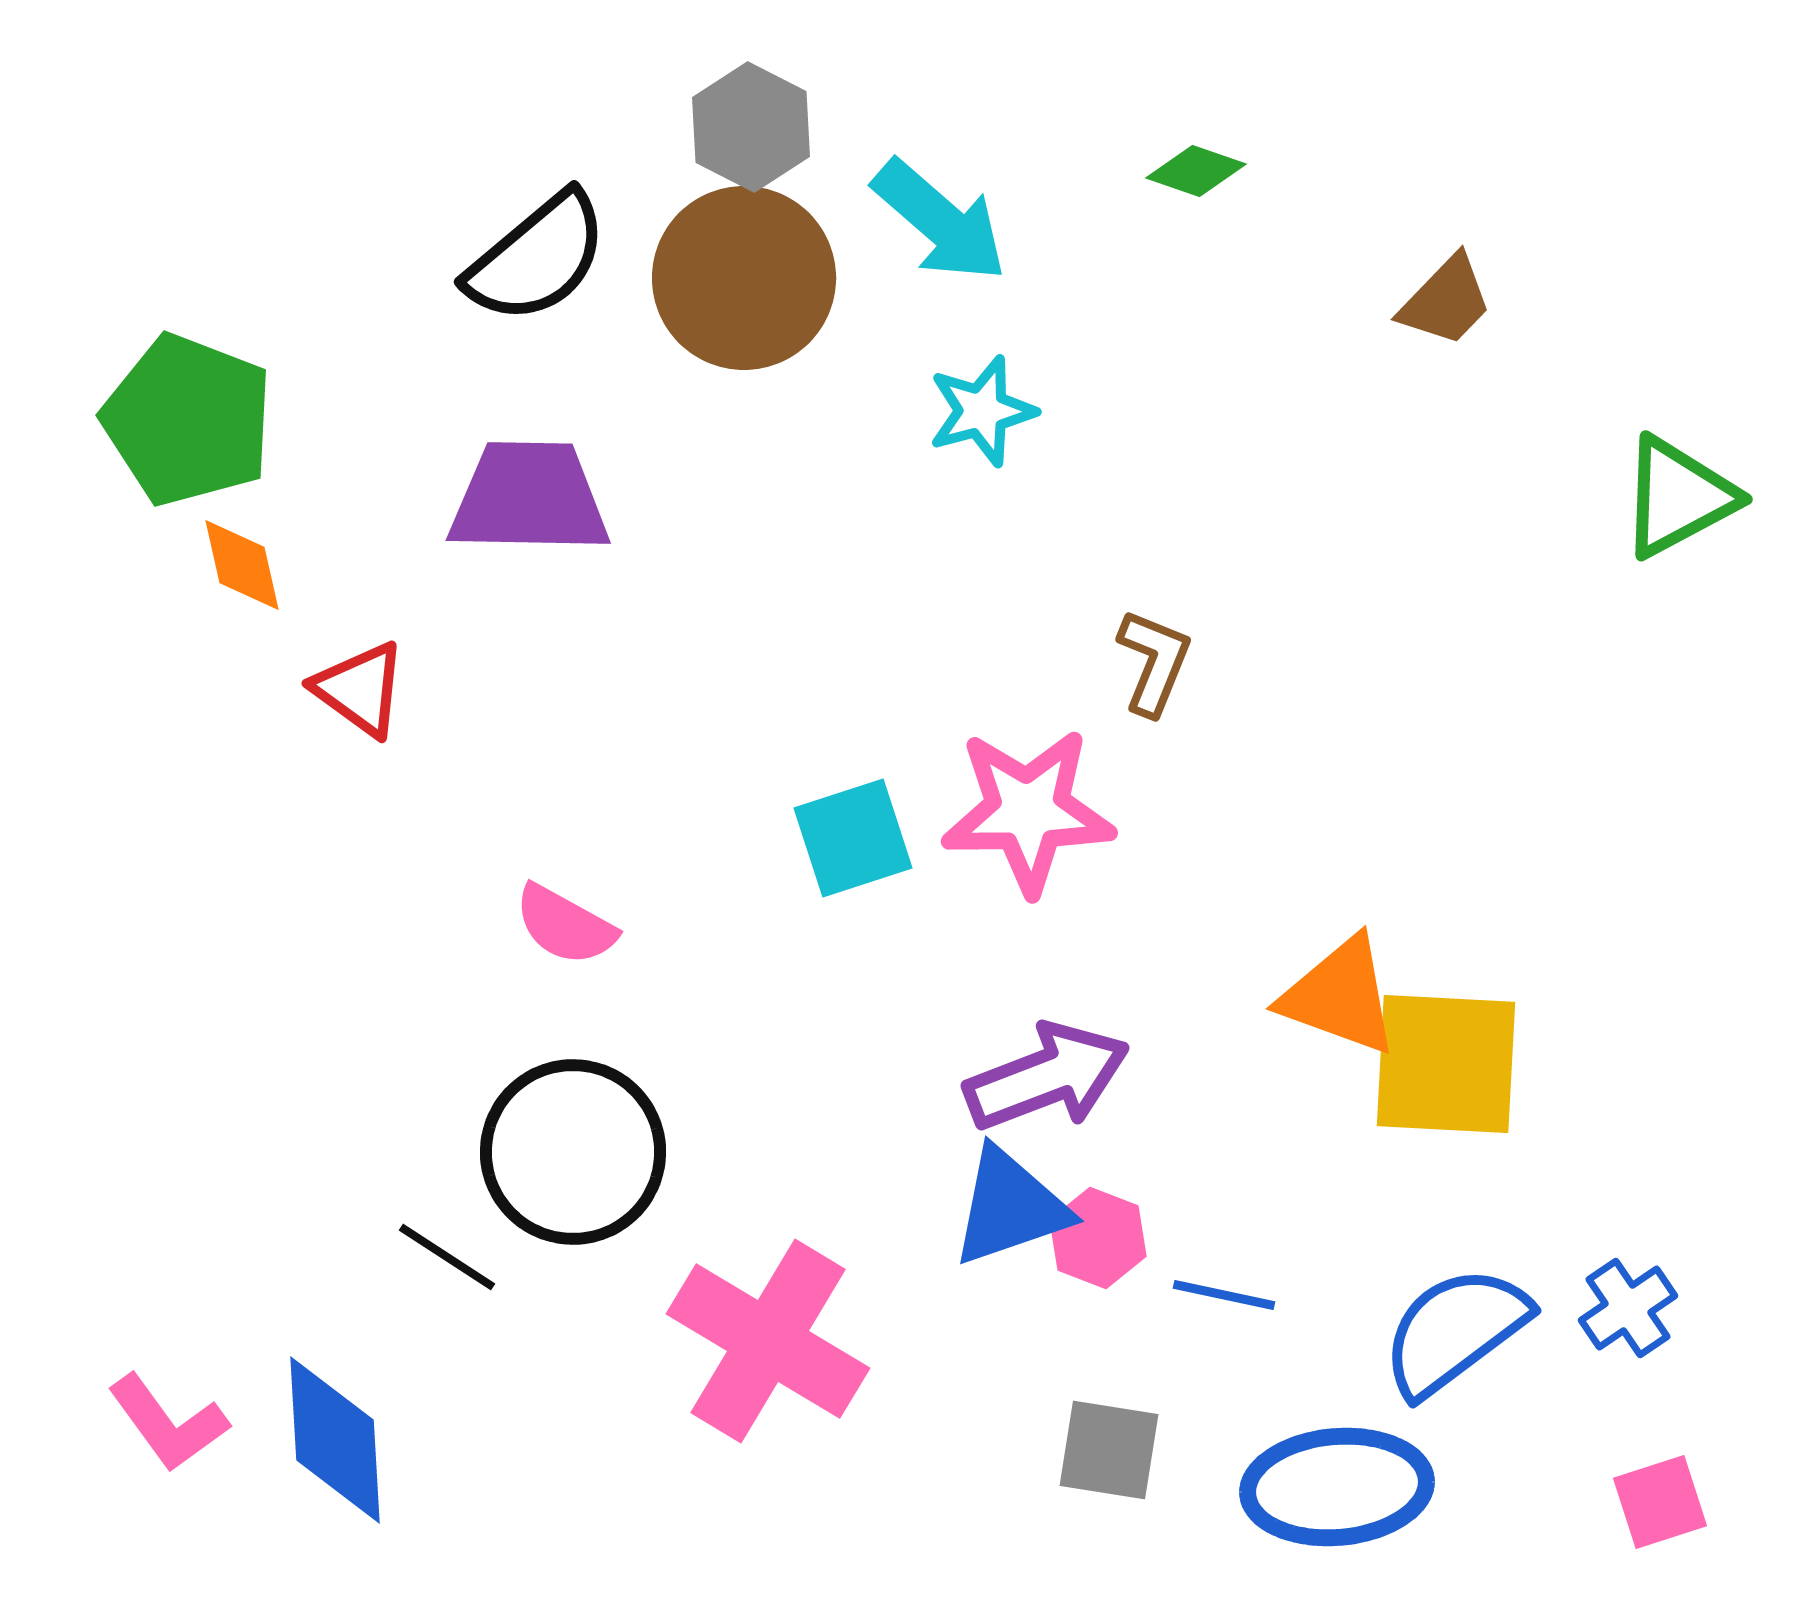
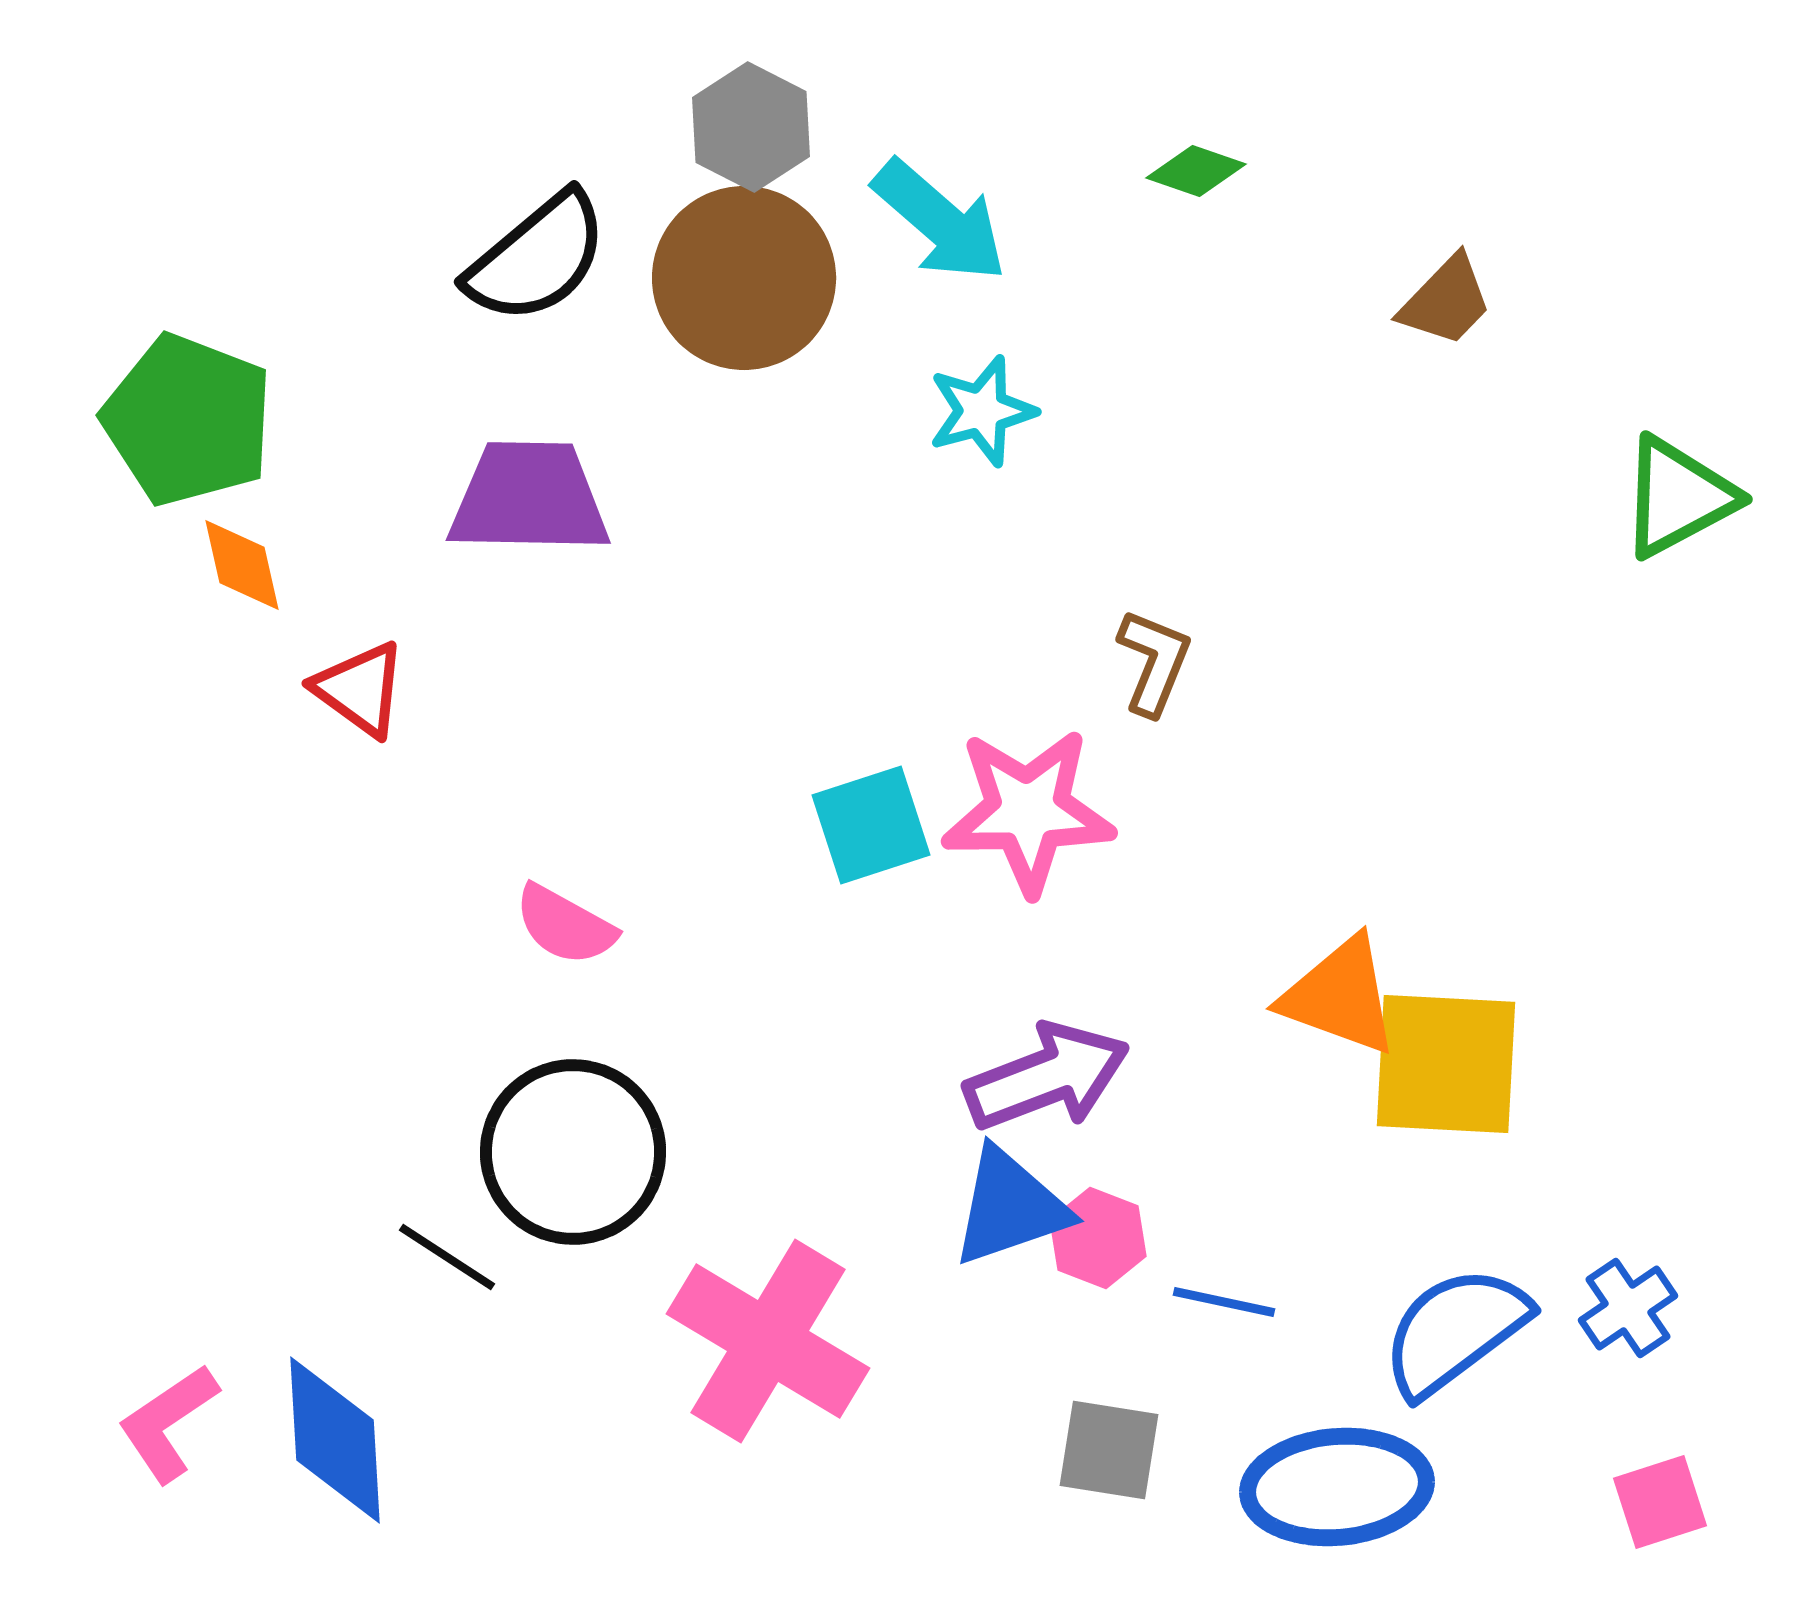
cyan square: moved 18 px right, 13 px up
blue line: moved 7 px down
pink L-shape: rotated 92 degrees clockwise
